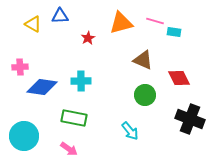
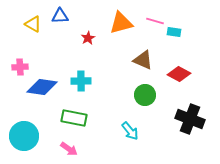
red diamond: moved 4 px up; rotated 35 degrees counterclockwise
